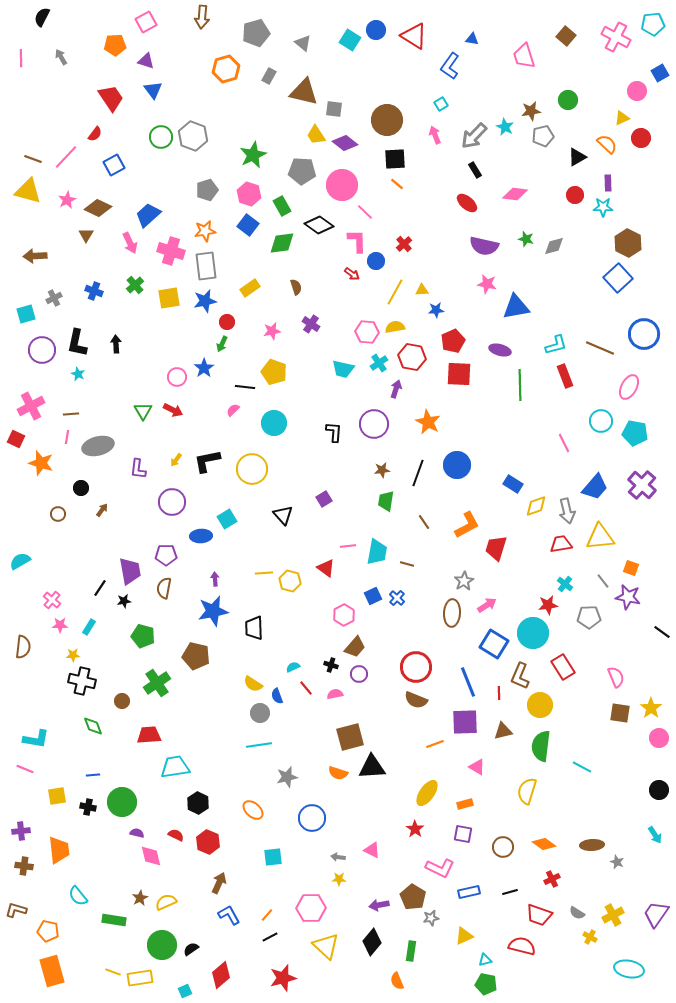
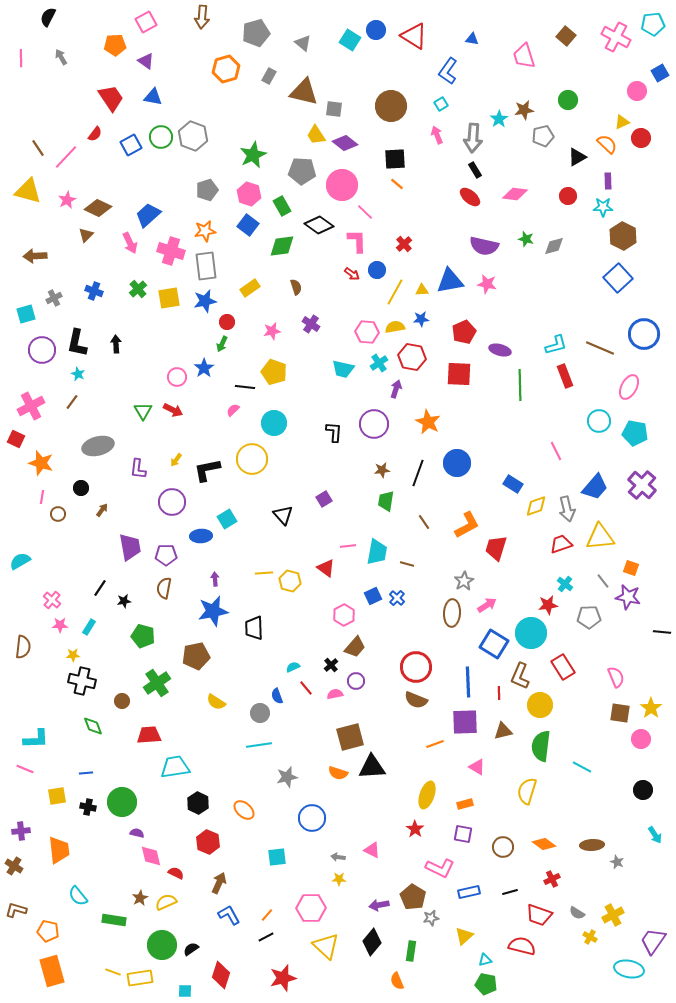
black semicircle at (42, 17): moved 6 px right
purple triangle at (146, 61): rotated 18 degrees clockwise
blue L-shape at (450, 66): moved 2 px left, 5 px down
blue triangle at (153, 90): moved 7 px down; rotated 42 degrees counterclockwise
brown star at (531, 111): moved 7 px left, 1 px up
yellow triangle at (622, 118): moved 4 px down
brown circle at (387, 120): moved 4 px right, 14 px up
cyan star at (505, 127): moved 6 px left, 8 px up; rotated 12 degrees clockwise
pink arrow at (435, 135): moved 2 px right
gray arrow at (474, 136): moved 1 px left, 2 px down; rotated 40 degrees counterclockwise
brown line at (33, 159): moved 5 px right, 11 px up; rotated 36 degrees clockwise
blue square at (114, 165): moved 17 px right, 20 px up
purple rectangle at (608, 183): moved 2 px up
red circle at (575, 195): moved 7 px left, 1 px down
red ellipse at (467, 203): moved 3 px right, 6 px up
brown triangle at (86, 235): rotated 14 degrees clockwise
green diamond at (282, 243): moved 3 px down
brown hexagon at (628, 243): moved 5 px left, 7 px up
blue circle at (376, 261): moved 1 px right, 9 px down
green cross at (135, 285): moved 3 px right, 4 px down
blue triangle at (516, 307): moved 66 px left, 26 px up
blue star at (436, 310): moved 15 px left, 9 px down
red pentagon at (453, 341): moved 11 px right, 9 px up
brown line at (71, 414): moved 1 px right, 12 px up; rotated 49 degrees counterclockwise
cyan circle at (601, 421): moved 2 px left
pink line at (67, 437): moved 25 px left, 60 px down
pink line at (564, 443): moved 8 px left, 8 px down
black L-shape at (207, 461): moved 9 px down
blue circle at (457, 465): moved 2 px up
yellow circle at (252, 469): moved 10 px up
gray arrow at (567, 511): moved 2 px up
red trapezoid at (561, 544): rotated 10 degrees counterclockwise
purple trapezoid at (130, 571): moved 24 px up
black line at (662, 632): rotated 30 degrees counterclockwise
cyan circle at (533, 633): moved 2 px left
brown pentagon at (196, 656): rotated 24 degrees counterclockwise
black cross at (331, 665): rotated 32 degrees clockwise
purple circle at (359, 674): moved 3 px left, 7 px down
blue line at (468, 682): rotated 20 degrees clockwise
yellow semicircle at (253, 684): moved 37 px left, 18 px down
pink circle at (659, 738): moved 18 px left, 1 px down
cyan L-shape at (36, 739): rotated 12 degrees counterclockwise
blue line at (93, 775): moved 7 px left, 2 px up
black circle at (659, 790): moved 16 px left
yellow ellipse at (427, 793): moved 2 px down; rotated 16 degrees counterclockwise
orange ellipse at (253, 810): moved 9 px left
red semicircle at (176, 835): moved 38 px down
cyan square at (273, 857): moved 4 px right
brown cross at (24, 866): moved 10 px left; rotated 24 degrees clockwise
purple trapezoid at (656, 914): moved 3 px left, 27 px down
yellow triangle at (464, 936): rotated 18 degrees counterclockwise
black line at (270, 937): moved 4 px left
red diamond at (221, 975): rotated 32 degrees counterclockwise
cyan square at (185, 991): rotated 24 degrees clockwise
